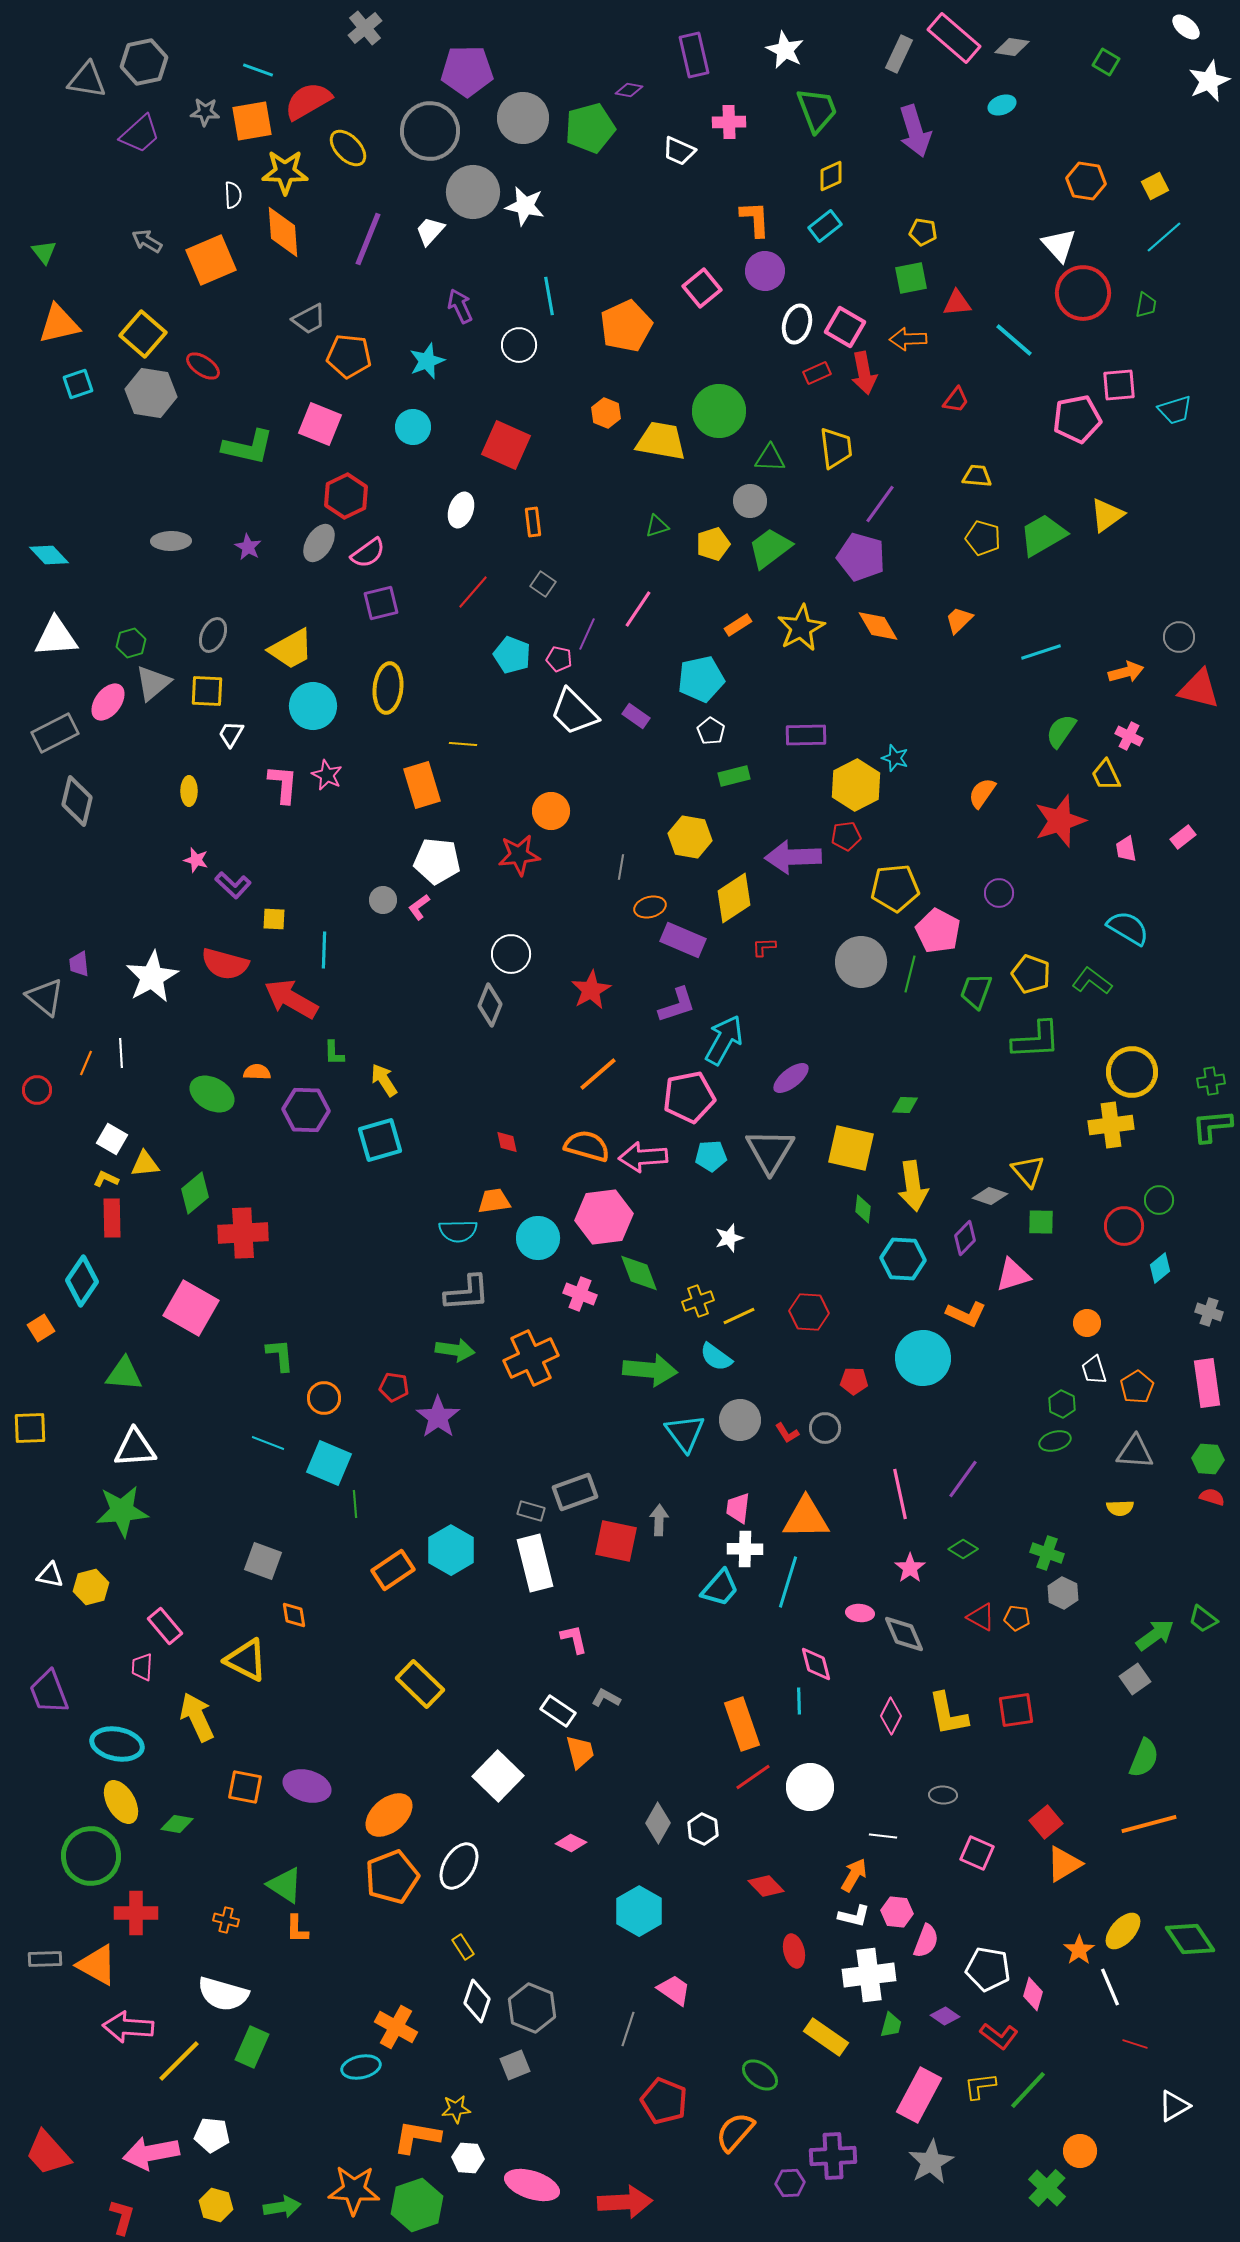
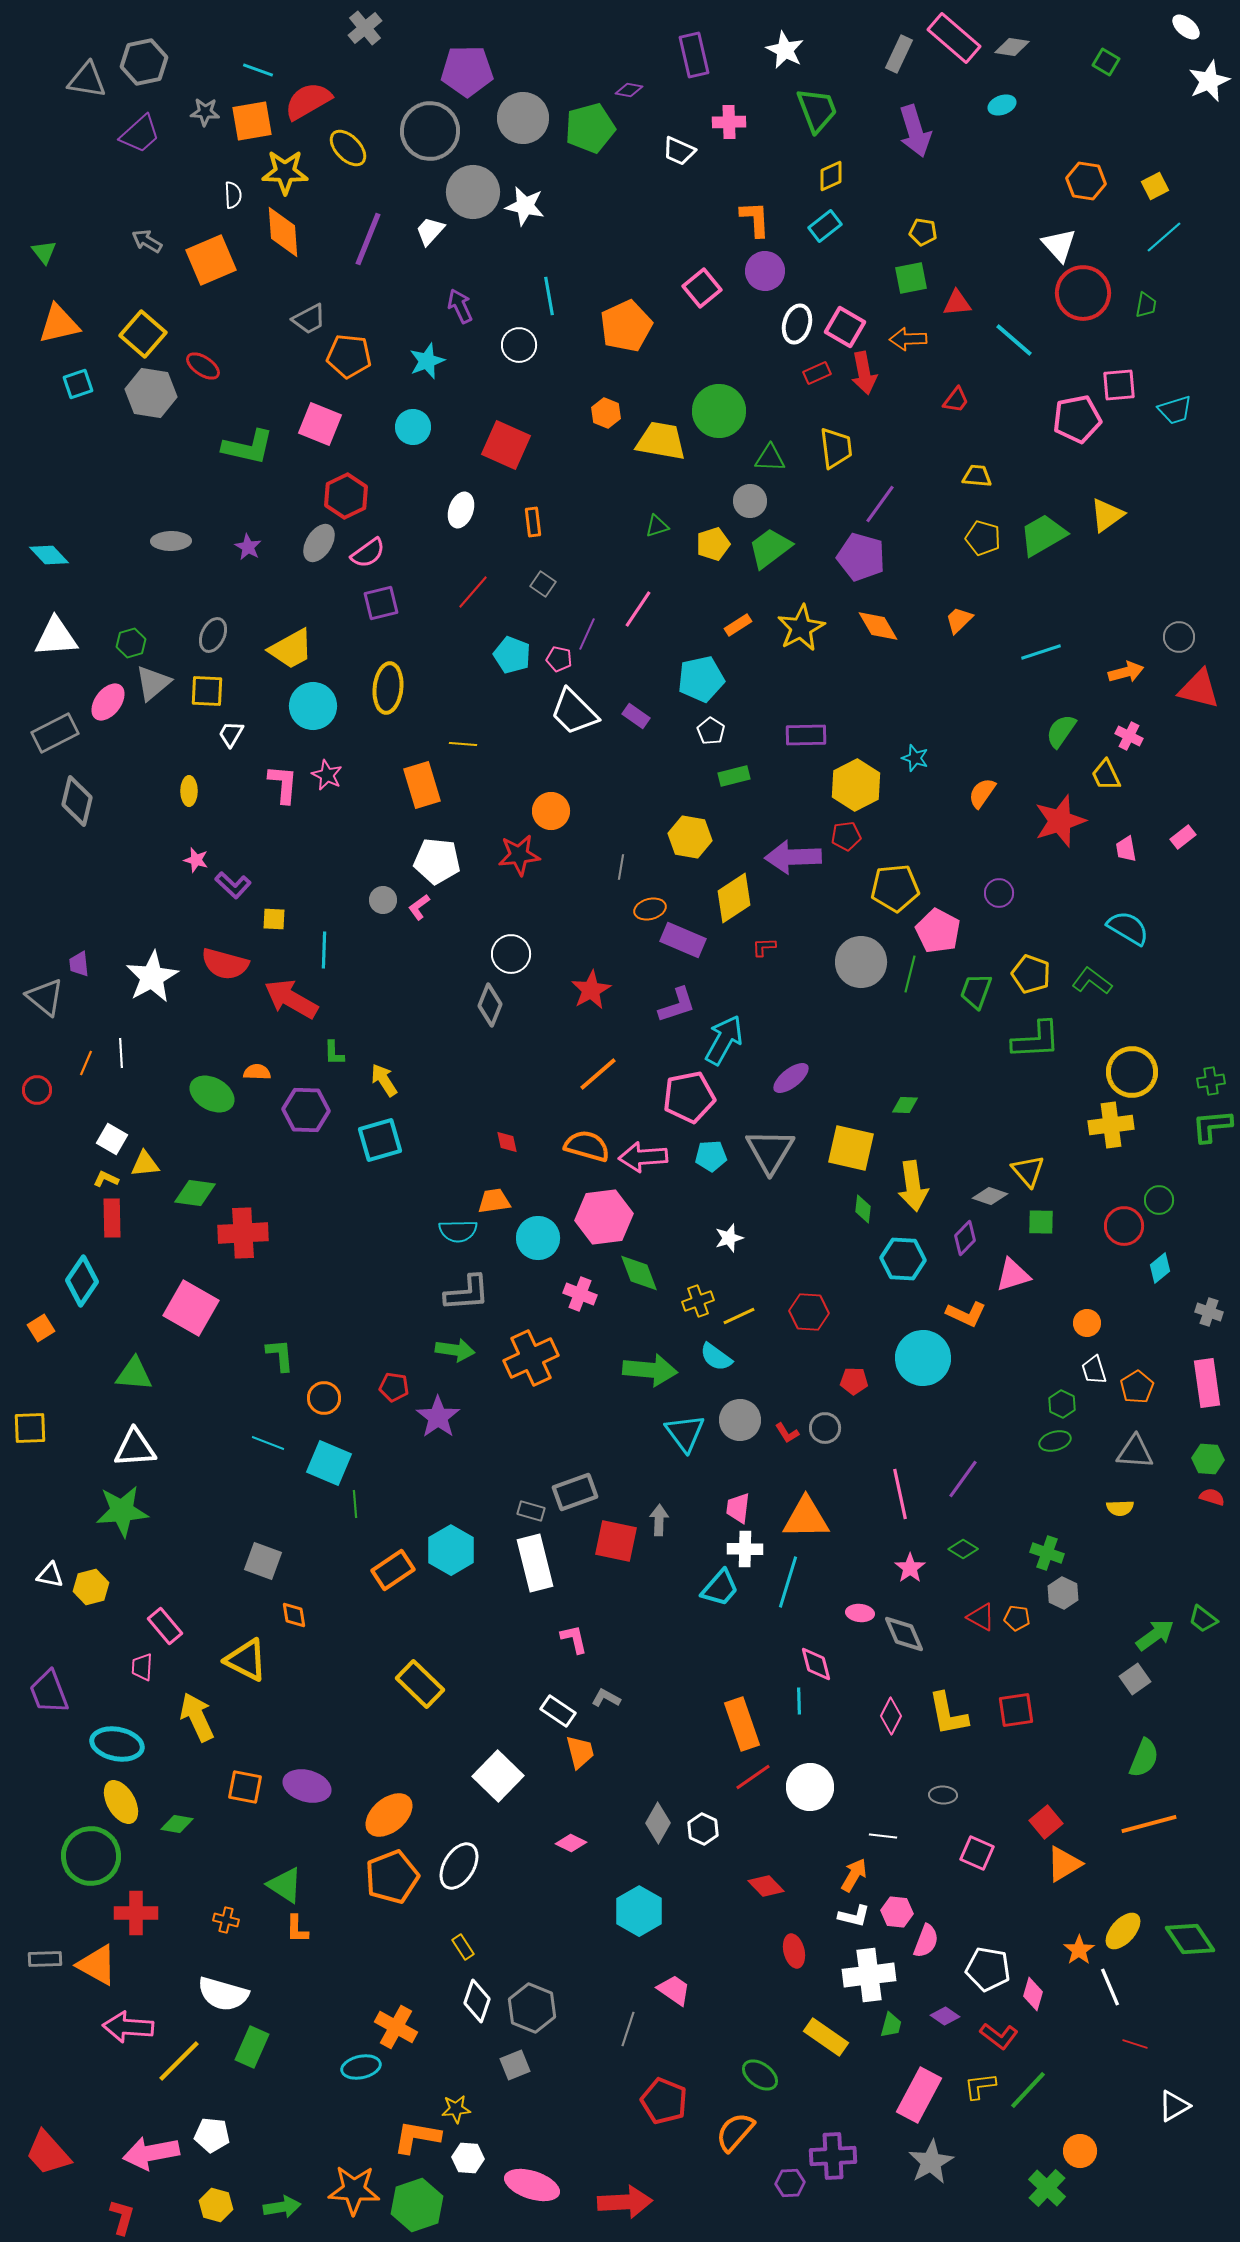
cyan star at (895, 758): moved 20 px right
orange ellipse at (650, 907): moved 2 px down
green diamond at (195, 1193): rotated 48 degrees clockwise
green triangle at (124, 1374): moved 10 px right
